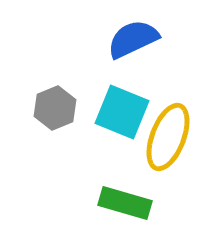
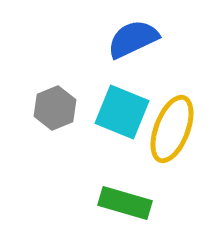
yellow ellipse: moved 4 px right, 8 px up
